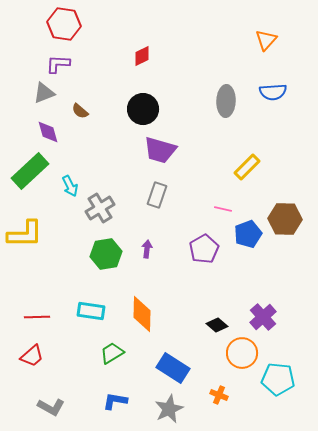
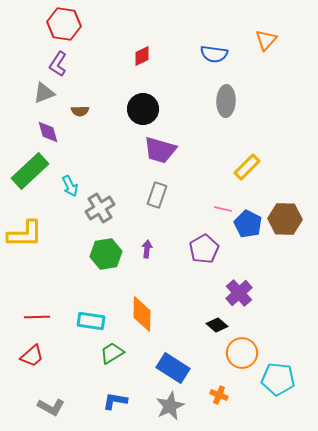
purple L-shape: rotated 60 degrees counterclockwise
blue semicircle: moved 59 px left, 38 px up; rotated 12 degrees clockwise
brown semicircle: rotated 42 degrees counterclockwise
blue pentagon: moved 10 px up; rotated 24 degrees counterclockwise
cyan rectangle: moved 10 px down
purple cross: moved 24 px left, 24 px up
gray star: moved 1 px right, 3 px up
